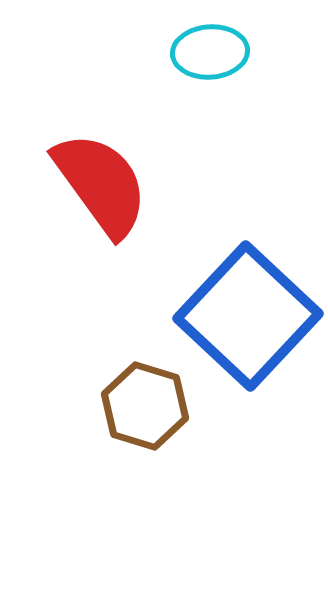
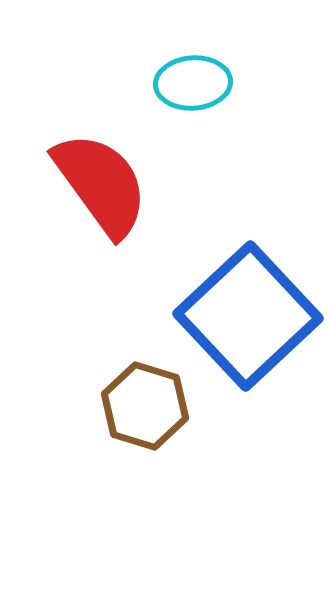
cyan ellipse: moved 17 px left, 31 px down
blue square: rotated 4 degrees clockwise
